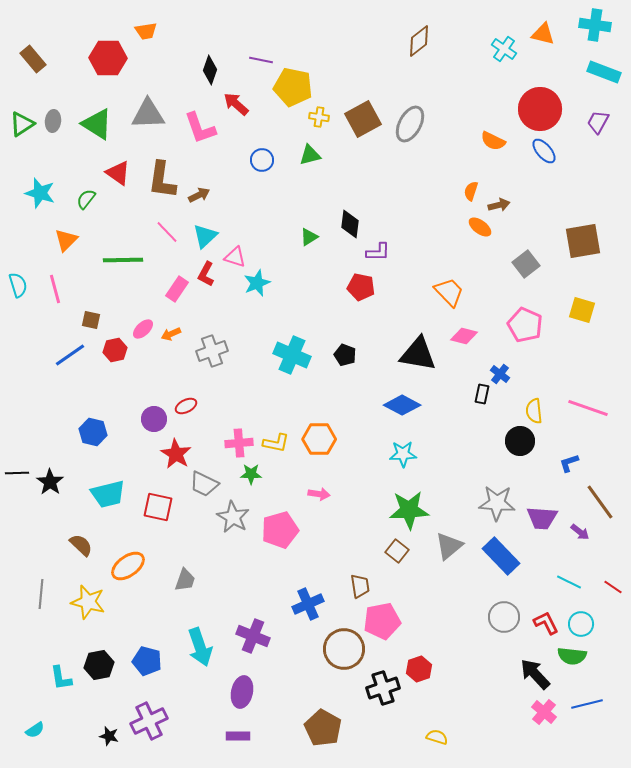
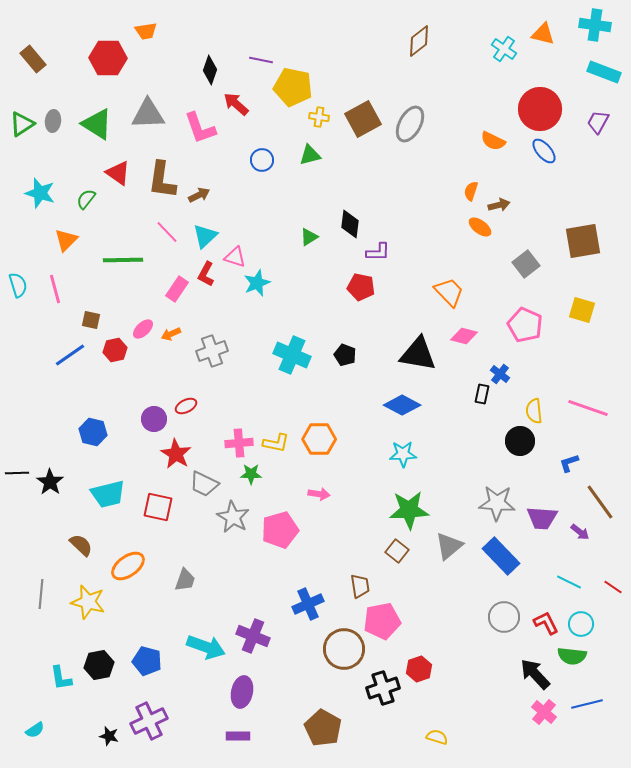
cyan arrow at (200, 647): moved 6 px right; rotated 51 degrees counterclockwise
